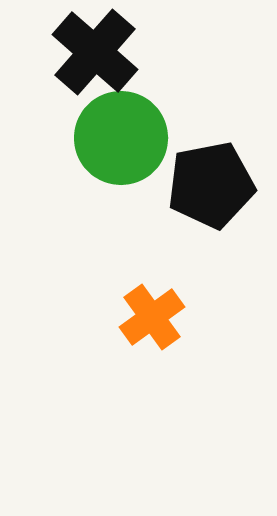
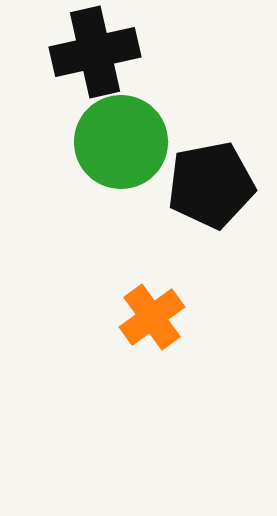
black cross: rotated 36 degrees clockwise
green circle: moved 4 px down
